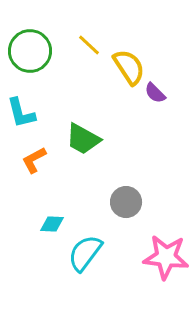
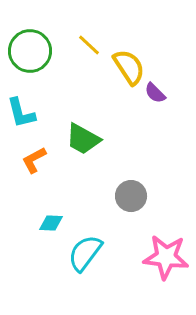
gray circle: moved 5 px right, 6 px up
cyan diamond: moved 1 px left, 1 px up
